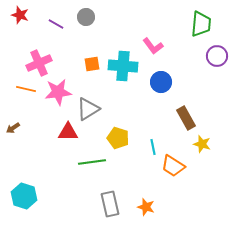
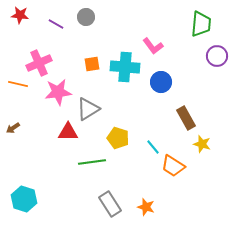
red star: rotated 12 degrees counterclockwise
cyan cross: moved 2 px right, 1 px down
orange line: moved 8 px left, 5 px up
cyan line: rotated 28 degrees counterclockwise
cyan hexagon: moved 3 px down
gray rectangle: rotated 20 degrees counterclockwise
